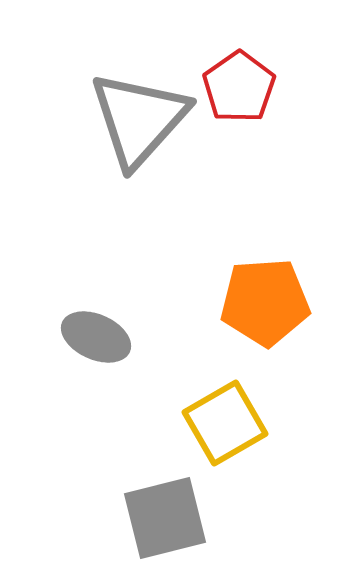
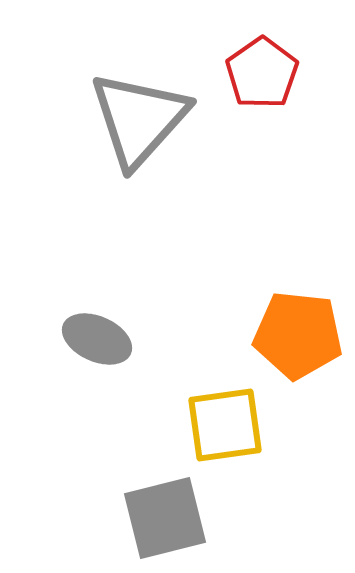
red pentagon: moved 23 px right, 14 px up
orange pentagon: moved 33 px right, 33 px down; rotated 10 degrees clockwise
gray ellipse: moved 1 px right, 2 px down
yellow square: moved 2 px down; rotated 22 degrees clockwise
